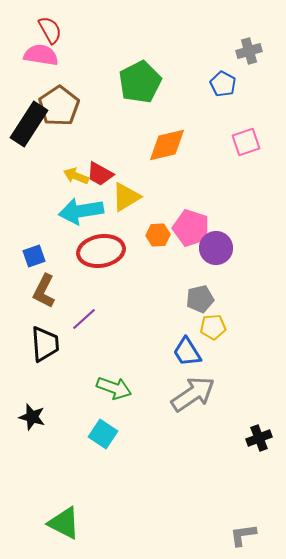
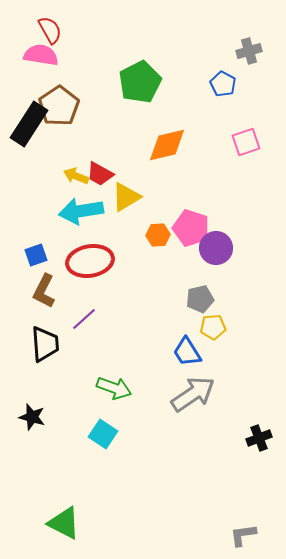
red ellipse: moved 11 px left, 10 px down
blue square: moved 2 px right, 1 px up
